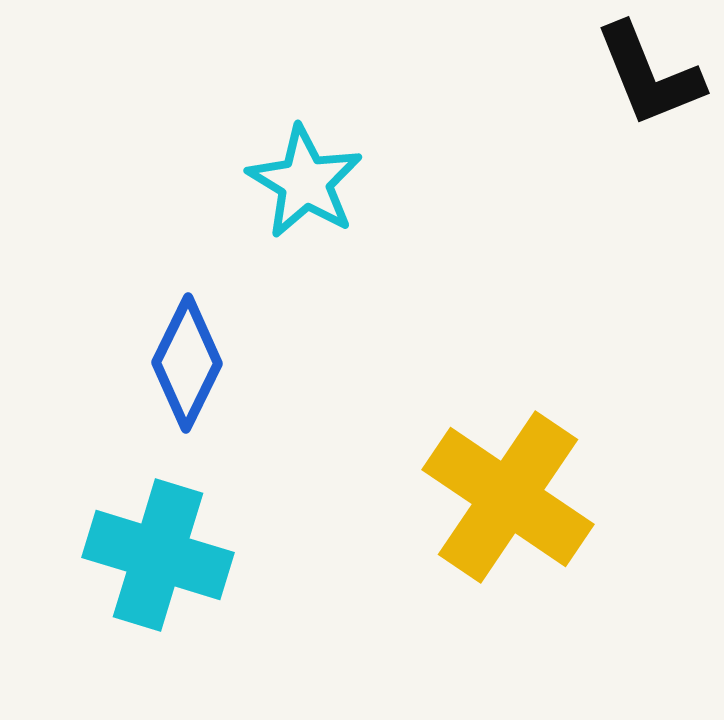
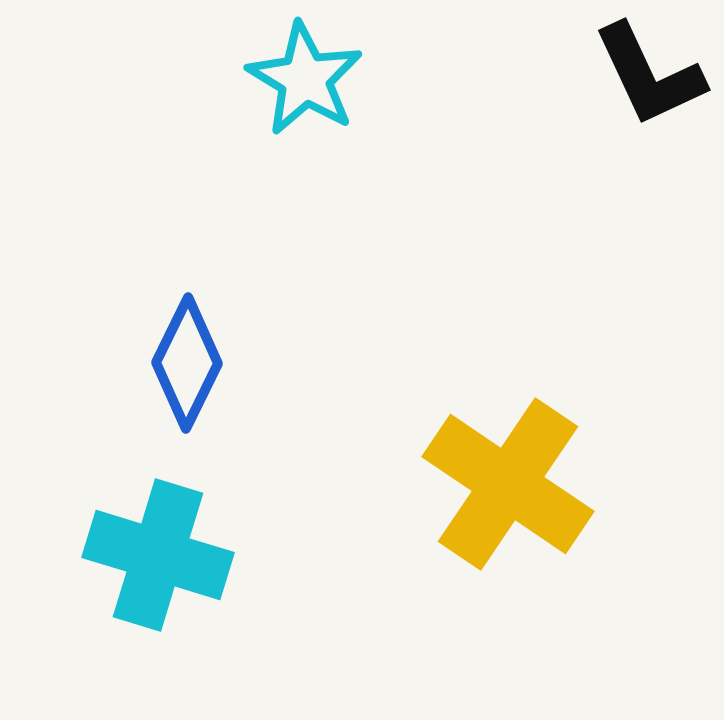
black L-shape: rotated 3 degrees counterclockwise
cyan star: moved 103 px up
yellow cross: moved 13 px up
